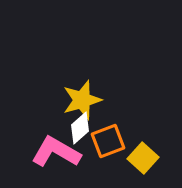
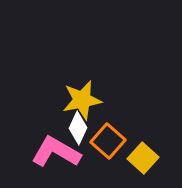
yellow star: rotated 6 degrees clockwise
white diamond: moved 2 px left; rotated 24 degrees counterclockwise
orange square: rotated 28 degrees counterclockwise
